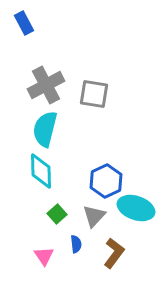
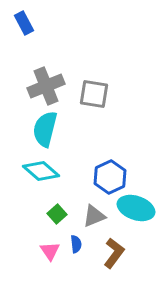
gray cross: moved 1 px down; rotated 6 degrees clockwise
cyan diamond: rotated 48 degrees counterclockwise
blue hexagon: moved 4 px right, 4 px up
gray triangle: rotated 25 degrees clockwise
pink triangle: moved 6 px right, 5 px up
